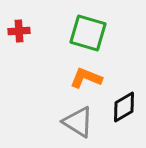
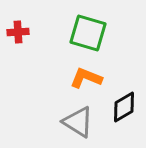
red cross: moved 1 px left, 1 px down
